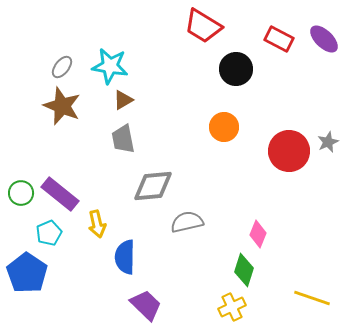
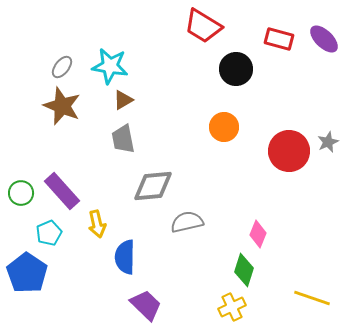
red rectangle: rotated 12 degrees counterclockwise
purple rectangle: moved 2 px right, 3 px up; rotated 9 degrees clockwise
